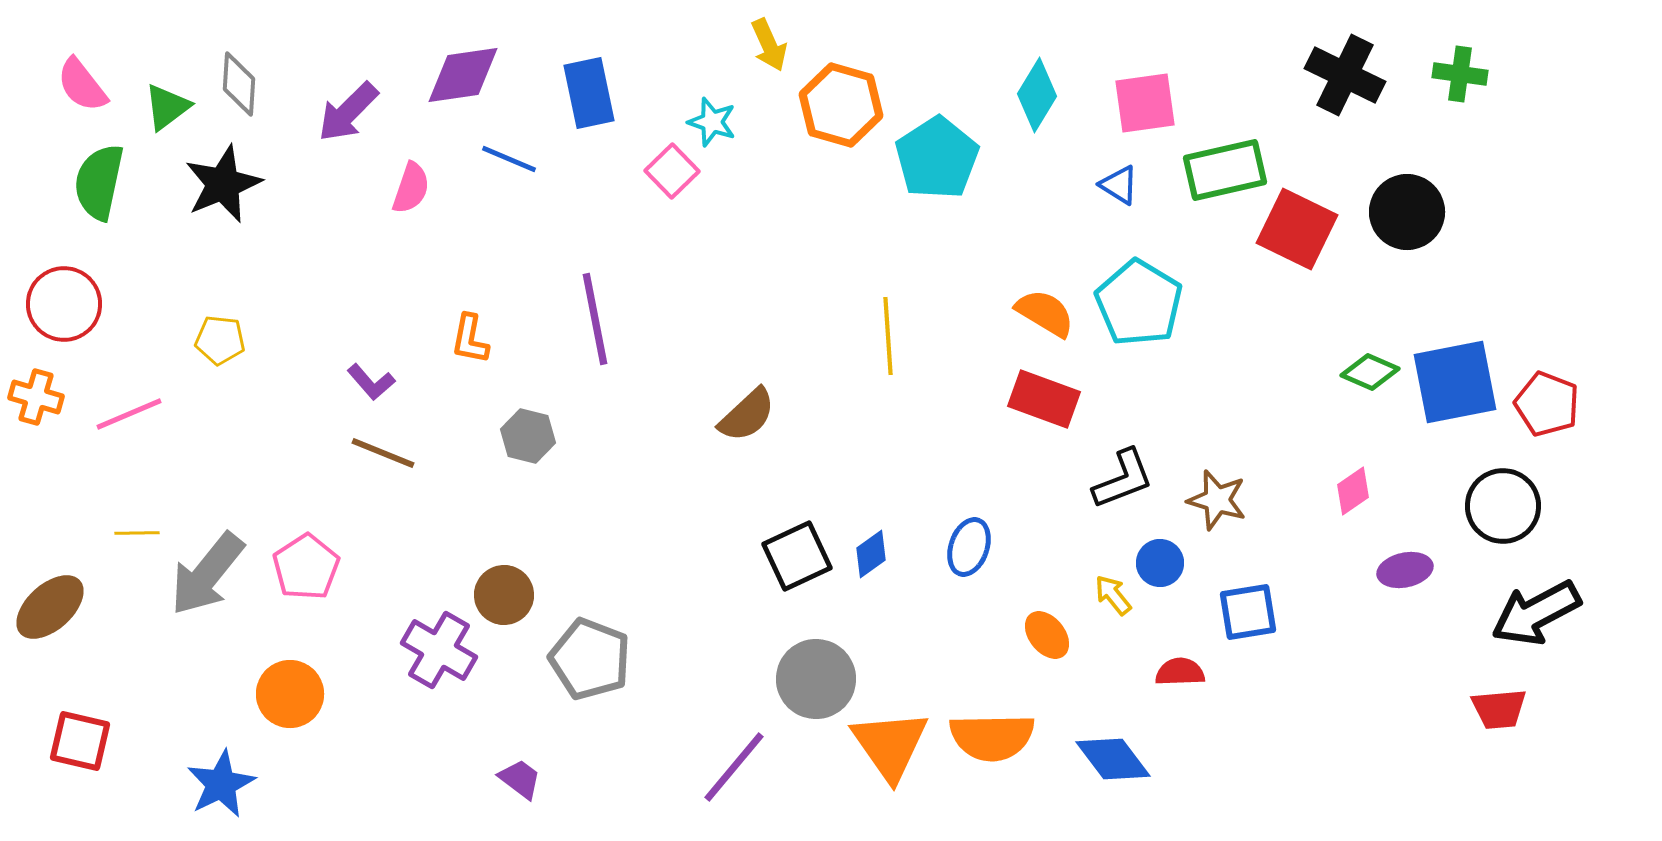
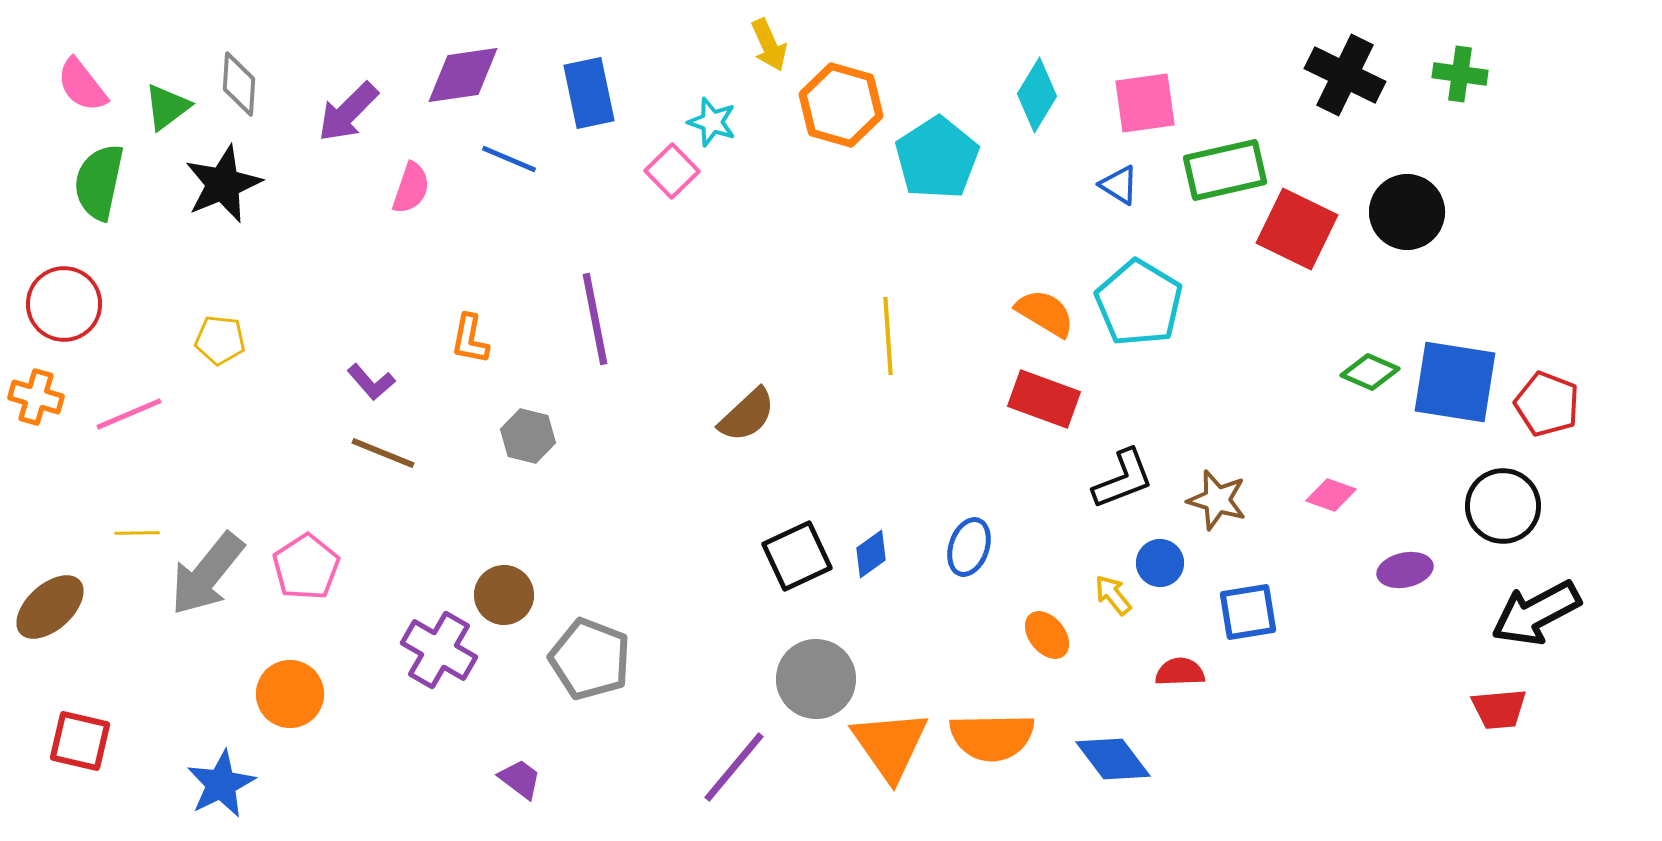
blue square at (1455, 382): rotated 20 degrees clockwise
pink diamond at (1353, 491): moved 22 px left, 4 px down; rotated 54 degrees clockwise
